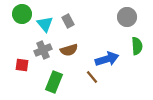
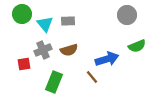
gray circle: moved 2 px up
gray rectangle: rotated 64 degrees counterclockwise
green semicircle: rotated 72 degrees clockwise
red square: moved 2 px right, 1 px up; rotated 16 degrees counterclockwise
